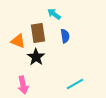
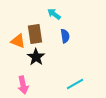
brown rectangle: moved 3 px left, 1 px down
